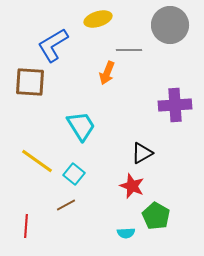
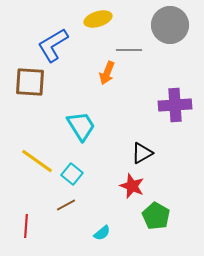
cyan square: moved 2 px left
cyan semicircle: moved 24 px left; rotated 36 degrees counterclockwise
